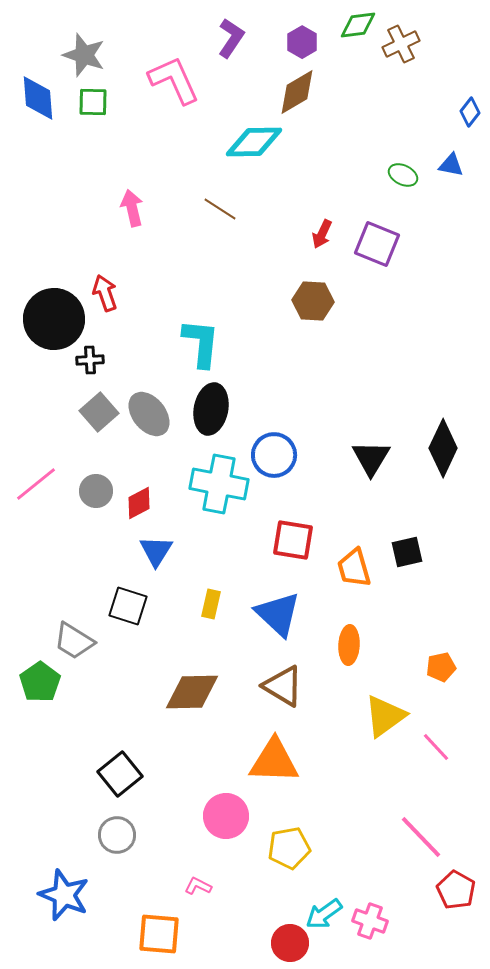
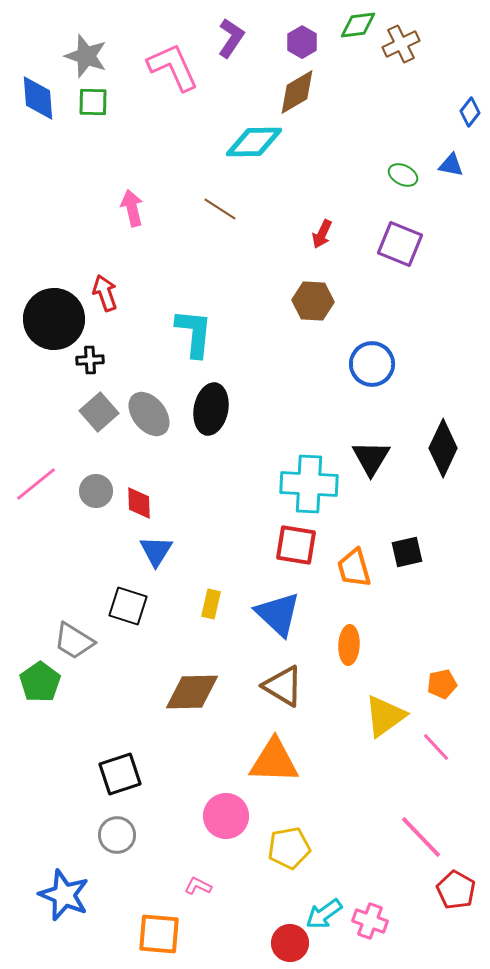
gray star at (84, 55): moved 2 px right, 1 px down
pink L-shape at (174, 80): moved 1 px left, 13 px up
purple square at (377, 244): moved 23 px right
cyan L-shape at (201, 343): moved 7 px left, 10 px up
blue circle at (274, 455): moved 98 px right, 91 px up
cyan cross at (219, 484): moved 90 px right; rotated 8 degrees counterclockwise
red diamond at (139, 503): rotated 64 degrees counterclockwise
red square at (293, 540): moved 3 px right, 5 px down
orange pentagon at (441, 667): moved 1 px right, 17 px down
black square at (120, 774): rotated 21 degrees clockwise
